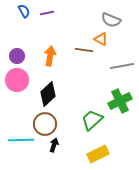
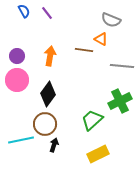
purple line: rotated 64 degrees clockwise
gray line: rotated 15 degrees clockwise
black diamond: rotated 10 degrees counterclockwise
cyan line: rotated 10 degrees counterclockwise
